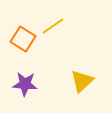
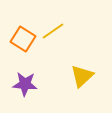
yellow line: moved 5 px down
yellow triangle: moved 5 px up
